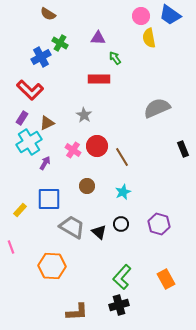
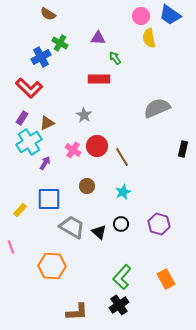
red L-shape: moved 1 px left, 2 px up
black rectangle: rotated 35 degrees clockwise
black cross: rotated 18 degrees counterclockwise
